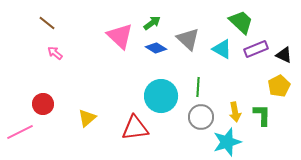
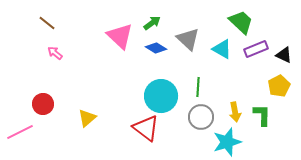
red triangle: moved 11 px right; rotated 44 degrees clockwise
